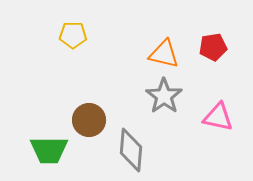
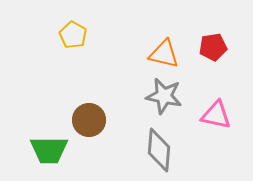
yellow pentagon: rotated 28 degrees clockwise
gray star: rotated 24 degrees counterclockwise
pink triangle: moved 2 px left, 2 px up
gray diamond: moved 28 px right
